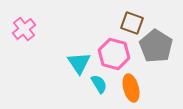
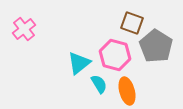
pink hexagon: moved 1 px right, 1 px down
cyan triangle: rotated 25 degrees clockwise
orange ellipse: moved 4 px left, 3 px down
